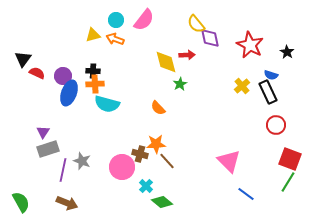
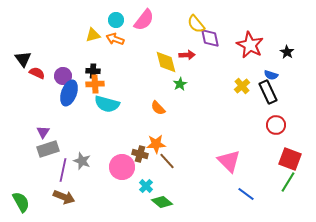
black triangle: rotated 12 degrees counterclockwise
brown arrow: moved 3 px left, 6 px up
